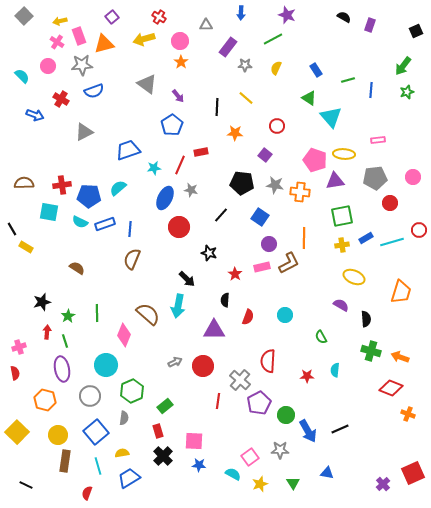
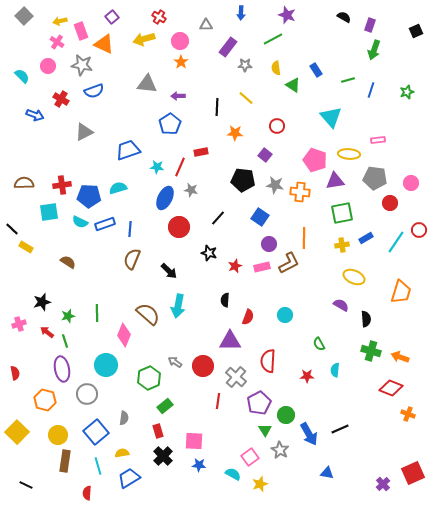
pink rectangle at (79, 36): moved 2 px right, 5 px up
orange triangle at (104, 44): rotated 40 degrees clockwise
gray star at (82, 65): rotated 15 degrees clockwise
green arrow at (403, 66): moved 29 px left, 16 px up; rotated 18 degrees counterclockwise
yellow semicircle at (276, 68): rotated 32 degrees counterclockwise
gray triangle at (147, 84): rotated 30 degrees counterclockwise
blue line at (371, 90): rotated 14 degrees clockwise
purple arrow at (178, 96): rotated 128 degrees clockwise
green triangle at (309, 98): moved 16 px left, 13 px up
blue pentagon at (172, 125): moved 2 px left, 1 px up
yellow ellipse at (344, 154): moved 5 px right
red line at (180, 165): moved 2 px down
cyan star at (154, 168): moved 3 px right, 1 px up; rotated 16 degrees clockwise
pink circle at (413, 177): moved 2 px left, 6 px down
gray pentagon at (375, 178): rotated 15 degrees clockwise
black pentagon at (242, 183): moved 1 px right, 3 px up
cyan semicircle at (118, 188): rotated 24 degrees clockwise
cyan square at (49, 212): rotated 18 degrees counterclockwise
black line at (221, 215): moved 3 px left, 3 px down
green square at (342, 216): moved 3 px up
black line at (12, 229): rotated 16 degrees counterclockwise
cyan line at (392, 242): moved 4 px right; rotated 40 degrees counterclockwise
brown semicircle at (77, 268): moved 9 px left, 6 px up
red star at (235, 274): moved 8 px up; rotated 16 degrees clockwise
black arrow at (187, 279): moved 18 px left, 8 px up
green star at (68, 316): rotated 16 degrees clockwise
purple triangle at (214, 330): moved 16 px right, 11 px down
red arrow at (47, 332): rotated 56 degrees counterclockwise
green semicircle at (321, 337): moved 2 px left, 7 px down
pink cross at (19, 347): moved 23 px up
gray arrow at (175, 362): rotated 120 degrees counterclockwise
gray cross at (240, 380): moved 4 px left, 3 px up
green hexagon at (132, 391): moved 17 px right, 13 px up
gray circle at (90, 396): moved 3 px left, 2 px up
blue arrow at (308, 431): moved 1 px right, 3 px down
gray star at (280, 450): rotated 30 degrees clockwise
green triangle at (293, 483): moved 28 px left, 53 px up
red semicircle at (87, 493): rotated 16 degrees counterclockwise
